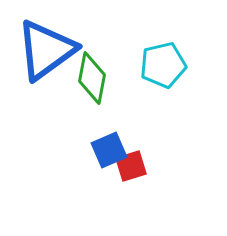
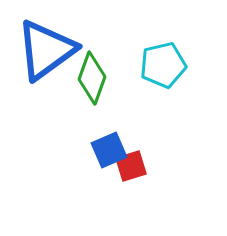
green diamond: rotated 9 degrees clockwise
